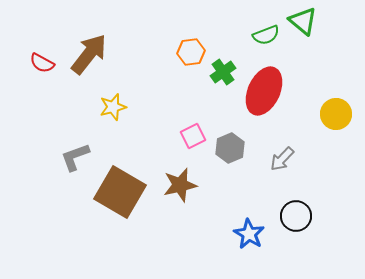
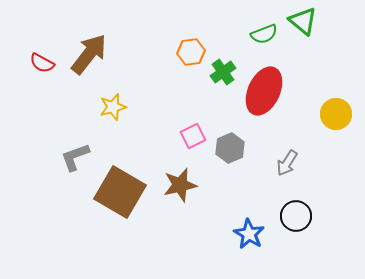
green semicircle: moved 2 px left, 1 px up
gray arrow: moved 5 px right, 4 px down; rotated 12 degrees counterclockwise
